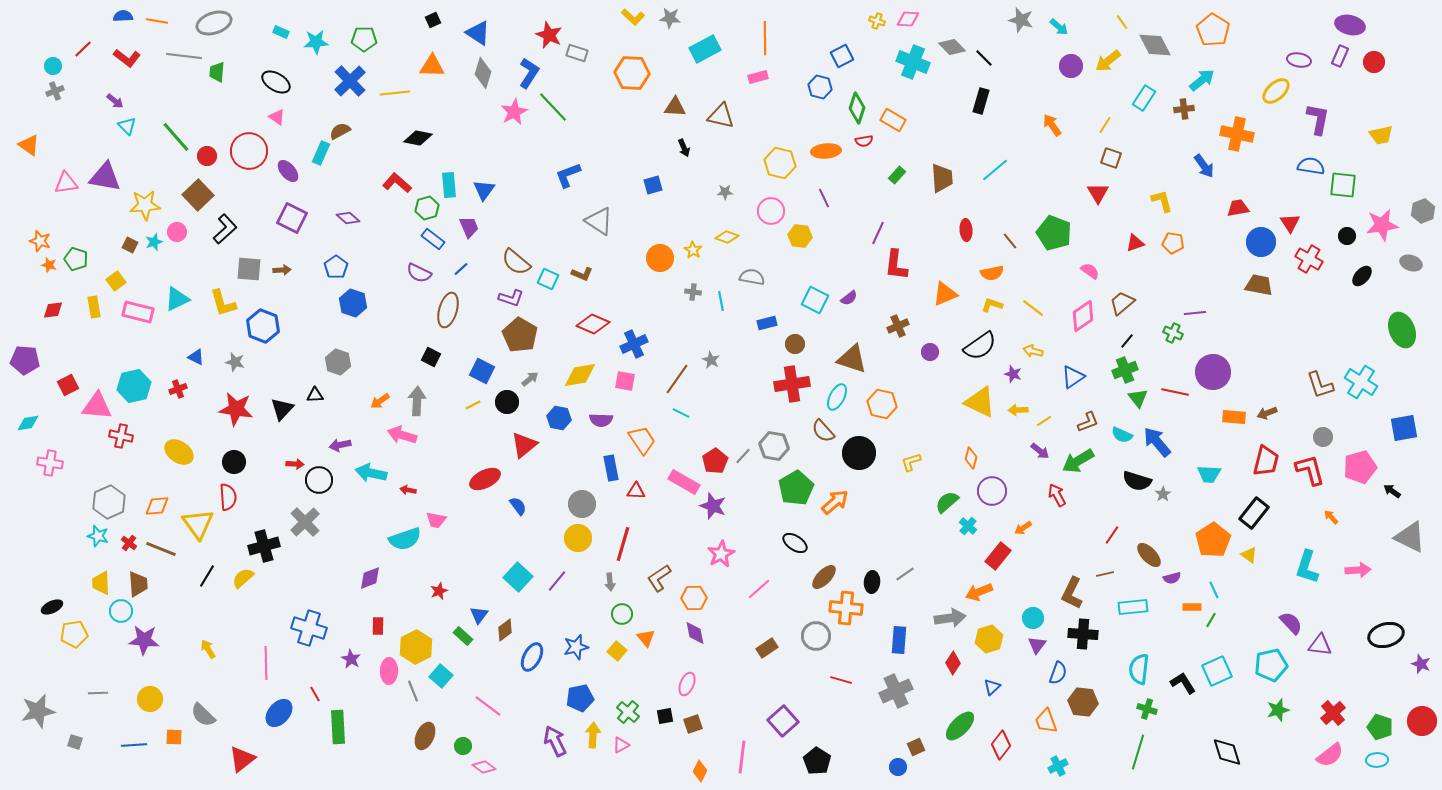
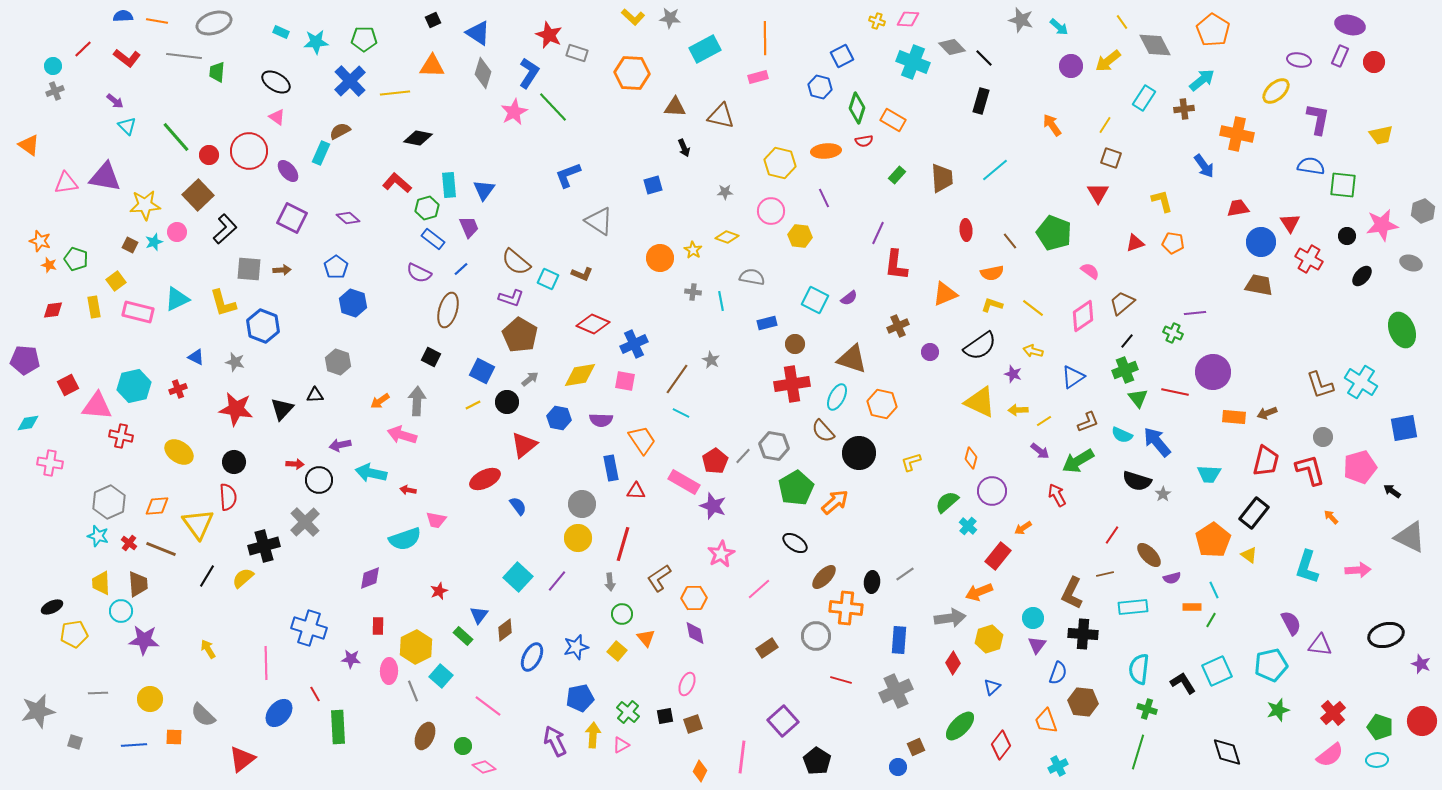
red circle at (207, 156): moved 2 px right, 1 px up
purple semicircle at (1291, 623): rotated 15 degrees clockwise
purple star at (351, 659): rotated 24 degrees counterclockwise
